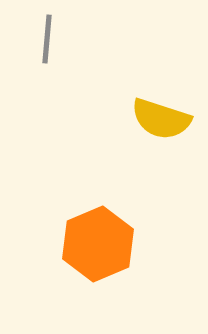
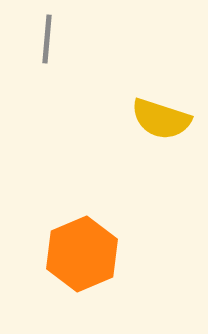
orange hexagon: moved 16 px left, 10 px down
